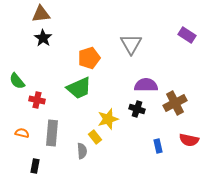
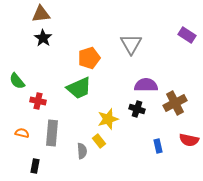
red cross: moved 1 px right, 1 px down
yellow rectangle: moved 4 px right, 4 px down
